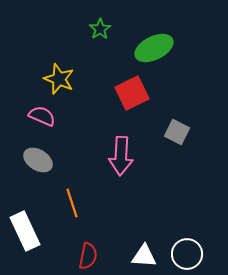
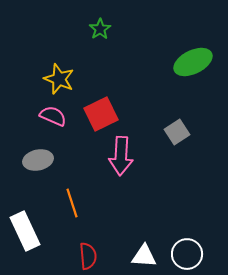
green ellipse: moved 39 px right, 14 px down
red square: moved 31 px left, 21 px down
pink semicircle: moved 11 px right
gray square: rotated 30 degrees clockwise
gray ellipse: rotated 44 degrees counterclockwise
red semicircle: rotated 16 degrees counterclockwise
